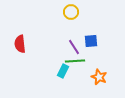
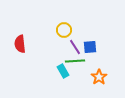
yellow circle: moved 7 px left, 18 px down
blue square: moved 1 px left, 6 px down
purple line: moved 1 px right
cyan rectangle: rotated 56 degrees counterclockwise
orange star: rotated 14 degrees clockwise
